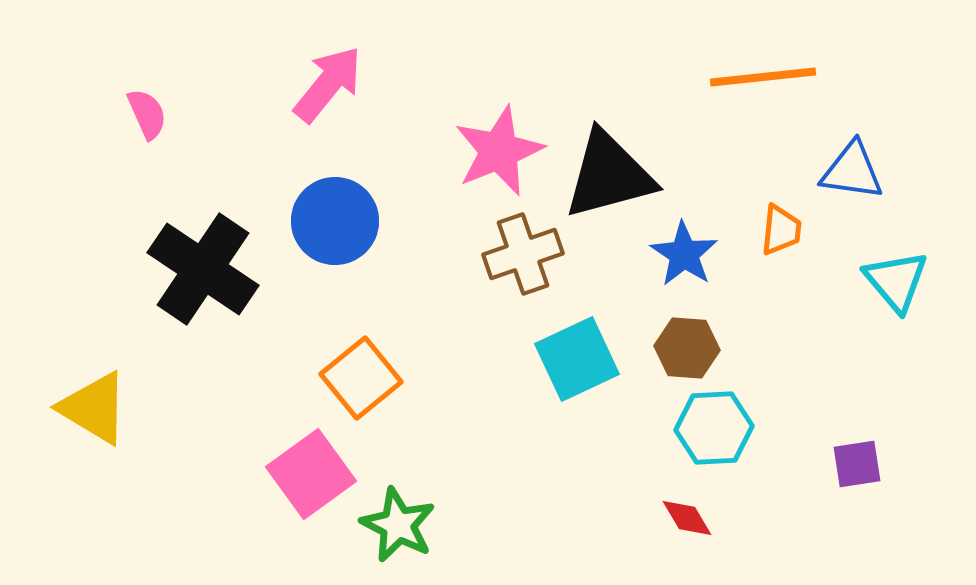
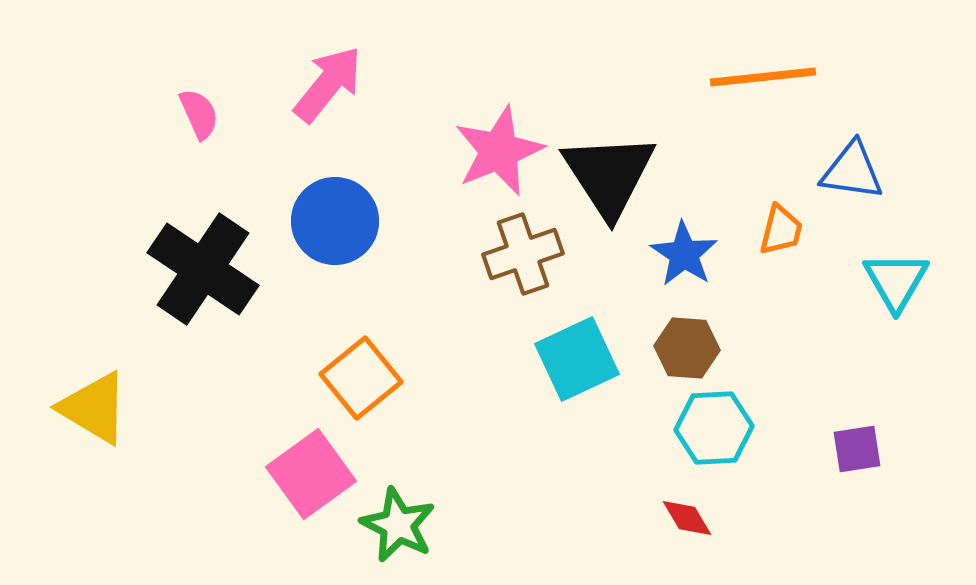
pink semicircle: moved 52 px right
black triangle: rotated 48 degrees counterclockwise
orange trapezoid: rotated 8 degrees clockwise
cyan triangle: rotated 10 degrees clockwise
purple square: moved 15 px up
